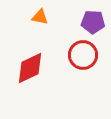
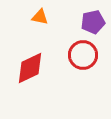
purple pentagon: rotated 15 degrees counterclockwise
